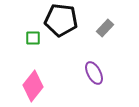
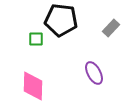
gray rectangle: moved 6 px right
green square: moved 3 px right, 1 px down
pink diamond: rotated 36 degrees counterclockwise
